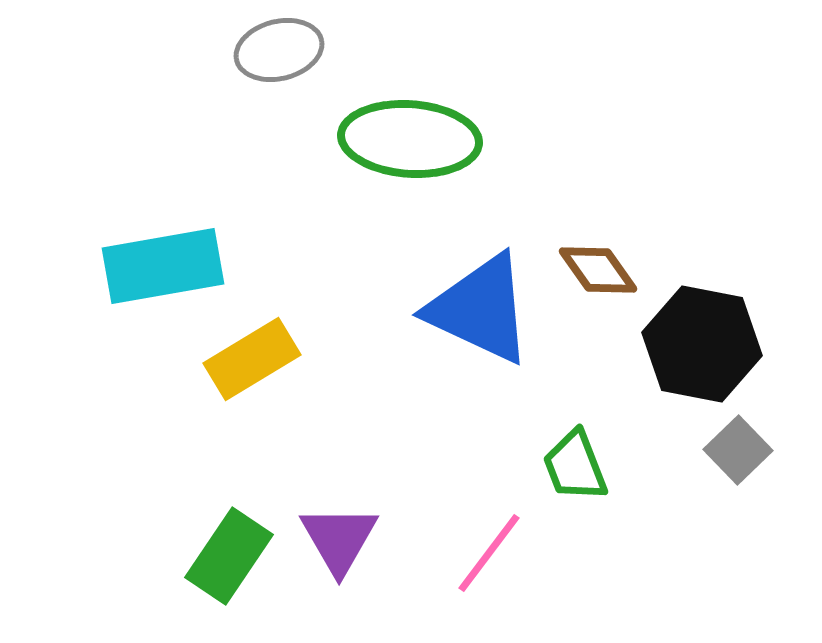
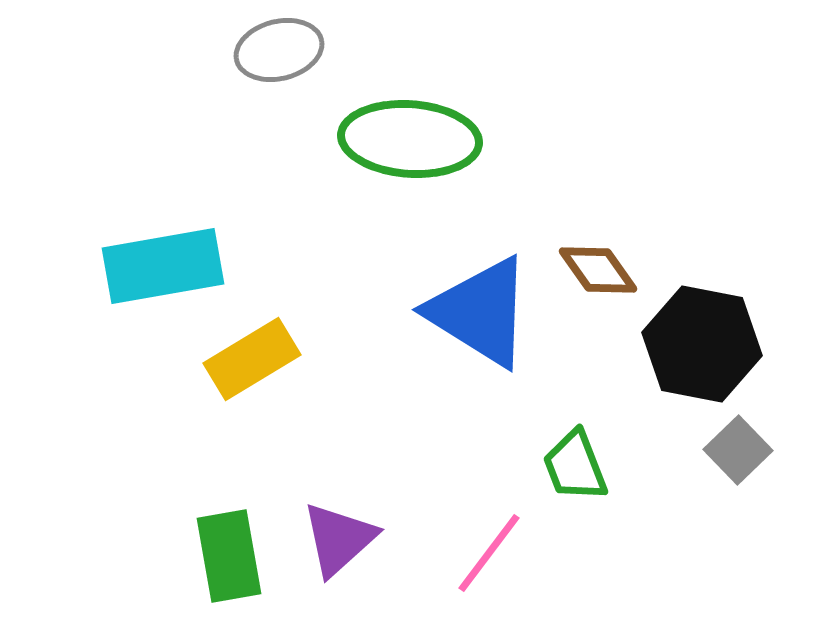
blue triangle: moved 3 px down; rotated 7 degrees clockwise
purple triangle: rotated 18 degrees clockwise
green rectangle: rotated 44 degrees counterclockwise
